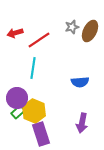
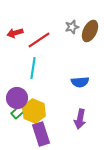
purple arrow: moved 2 px left, 4 px up
